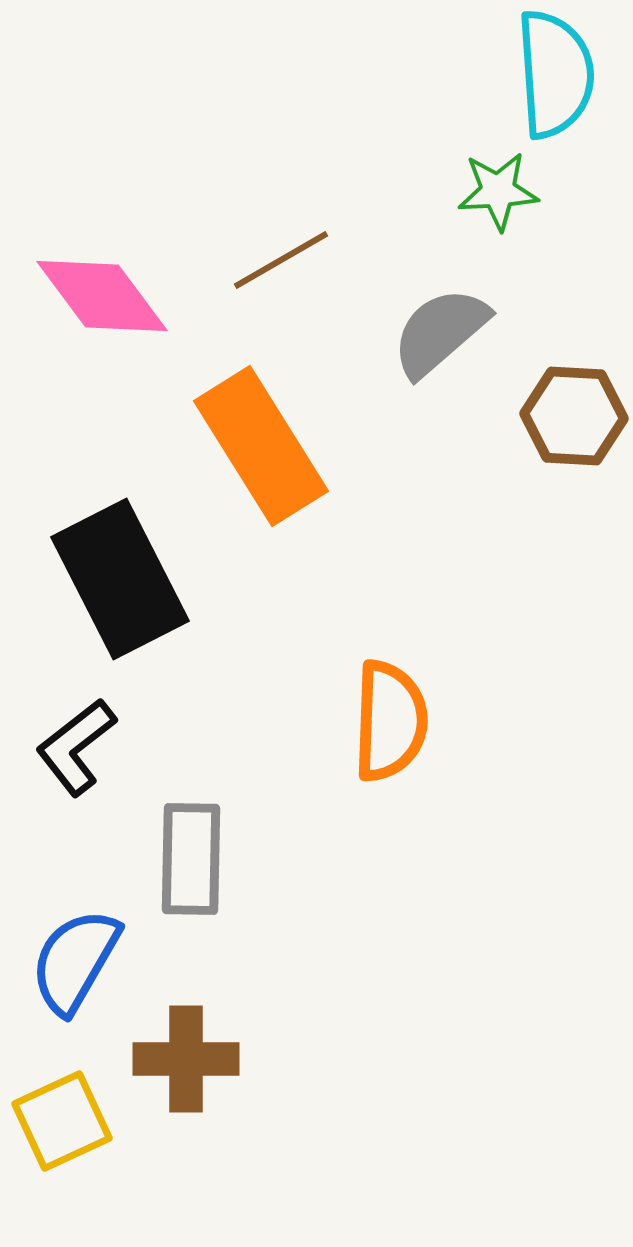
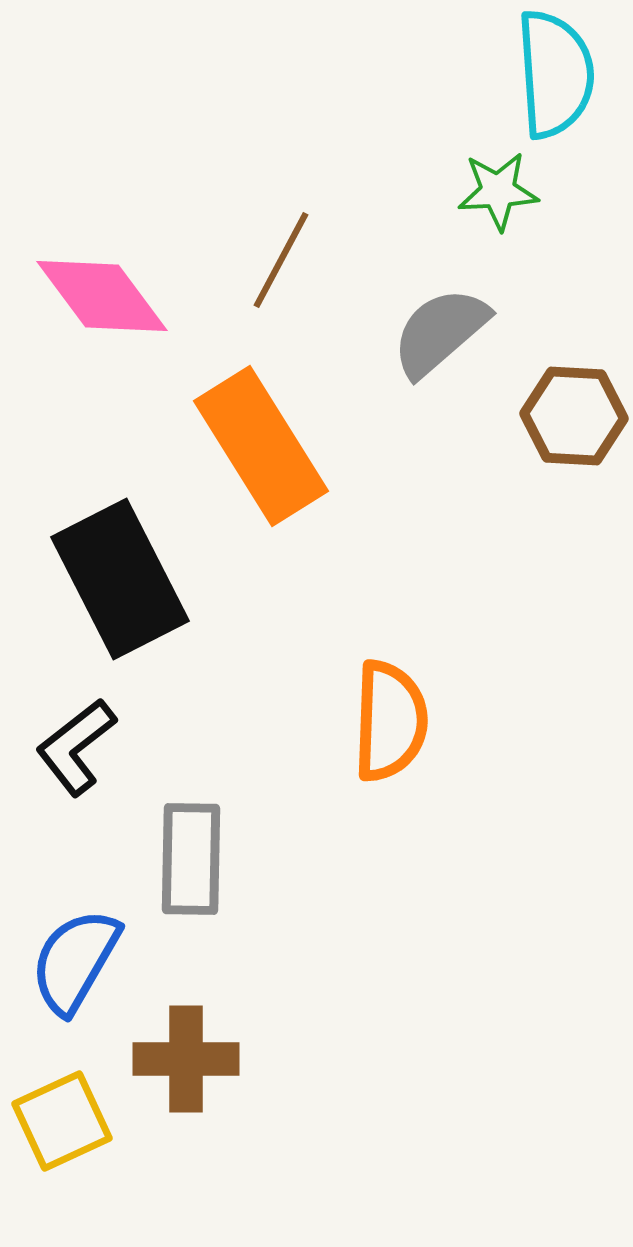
brown line: rotated 32 degrees counterclockwise
